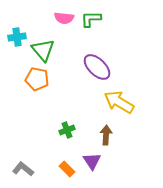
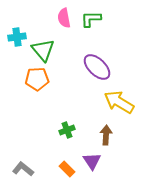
pink semicircle: rotated 72 degrees clockwise
orange pentagon: rotated 15 degrees counterclockwise
